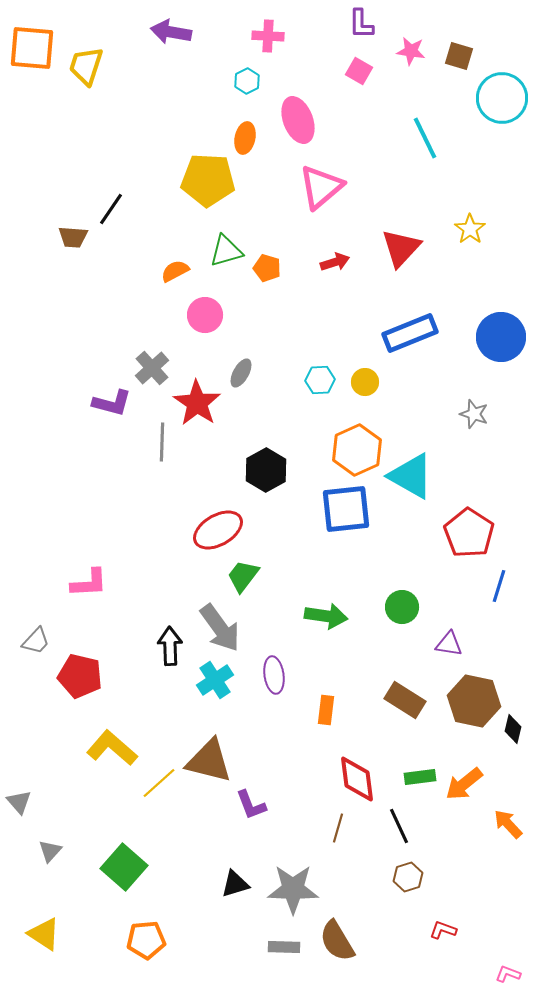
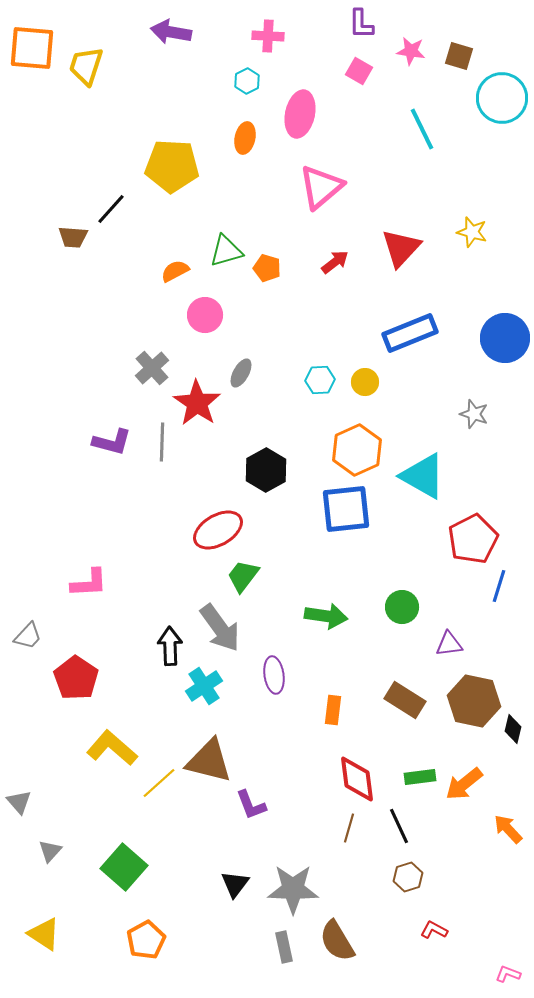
pink ellipse at (298, 120): moved 2 px right, 6 px up; rotated 33 degrees clockwise
cyan line at (425, 138): moved 3 px left, 9 px up
yellow pentagon at (208, 180): moved 36 px left, 14 px up
black line at (111, 209): rotated 8 degrees clockwise
yellow star at (470, 229): moved 2 px right, 3 px down; rotated 20 degrees counterclockwise
red arrow at (335, 262): rotated 20 degrees counterclockwise
blue circle at (501, 337): moved 4 px right, 1 px down
purple L-shape at (112, 403): moved 39 px down
cyan triangle at (411, 476): moved 12 px right
red pentagon at (469, 533): moved 4 px right, 6 px down; rotated 12 degrees clockwise
gray trapezoid at (36, 641): moved 8 px left, 5 px up
purple triangle at (449, 644): rotated 16 degrees counterclockwise
red pentagon at (80, 676): moved 4 px left, 2 px down; rotated 21 degrees clockwise
cyan cross at (215, 680): moved 11 px left, 6 px down
orange rectangle at (326, 710): moved 7 px right
orange arrow at (508, 824): moved 5 px down
brown line at (338, 828): moved 11 px right
black triangle at (235, 884): rotated 36 degrees counterclockwise
red L-shape at (443, 930): moved 9 px left; rotated 8 degrees clockwise
orange pentagon at (146, 940): rotated 24 degrees counterclockwise
gray rectangle at (284, 947): rotated 76 degrees clockwise
